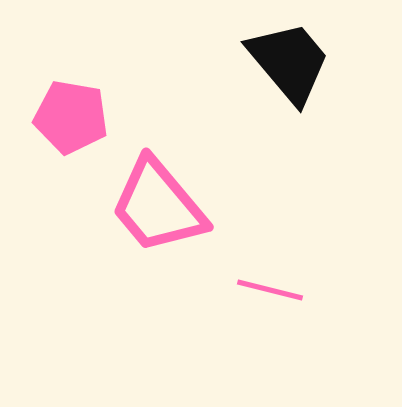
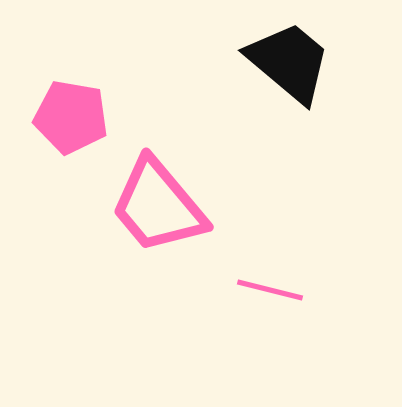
black trapezoid: rotated 10 degrees counterclockwise
